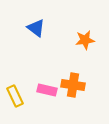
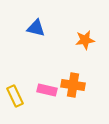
blue triangle: rotated 24 degrees counterclockwise
